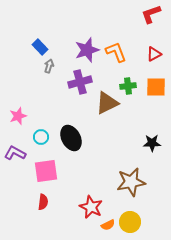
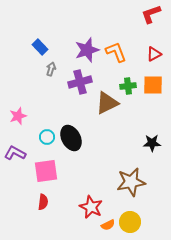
gray arrow: moved 2 px right, 3 px down
orange square: moved 3 px left, 2 px up
cyan circle: moved 6 px right
